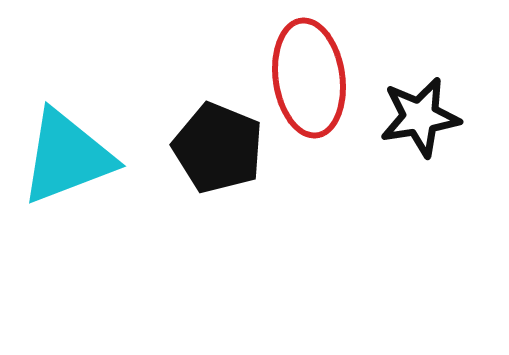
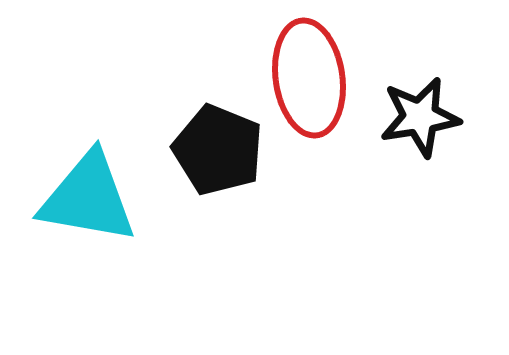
black pentagon: moved 2 px down
cyan triangle: moved 21 px right, 41 px down; rotated 31 degrees clockwise
